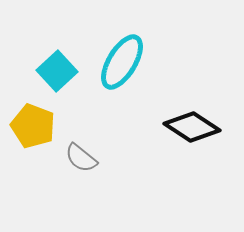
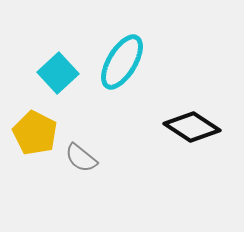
cyan square: moved 1 px right, 2 px down
yellow pentagon: moved 2 px right, 7 px down; rotated 6 degrees clockwise
